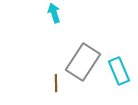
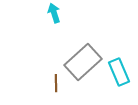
gray rectangle: rotated 15 degrees clockwise
cyan rectangle: moved 1 px down
